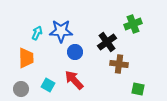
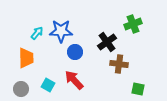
cyan arrow: rotated 16 degrees clockwise
